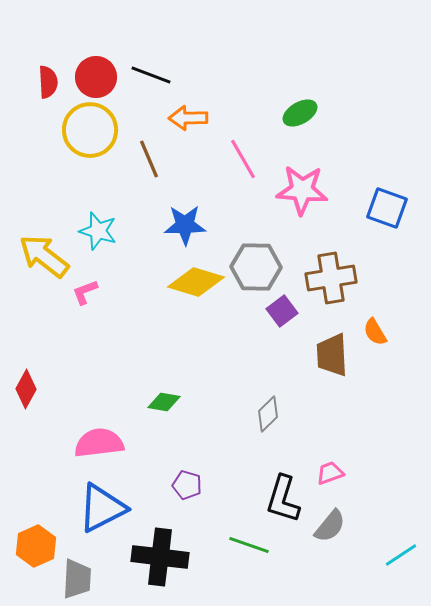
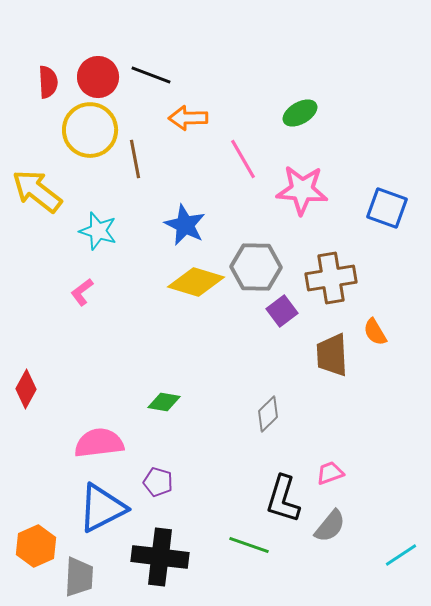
red circle: moved 2 px right
brown line: moved 14 px left; rotated 12 degrees clockwise
blue star: rotated 27 degrees clockwise
yellow arrow: moved 7 px left, 65 px up
pink L-shape: moved 3 px left; rotated 16 degrees counterclockwise
purple pentagon: moved 29 px left, 3 px up
gray trapezoid: moved 2 px right, 2 px up
